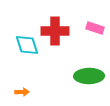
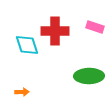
pink rectangle: moved 1 px up
